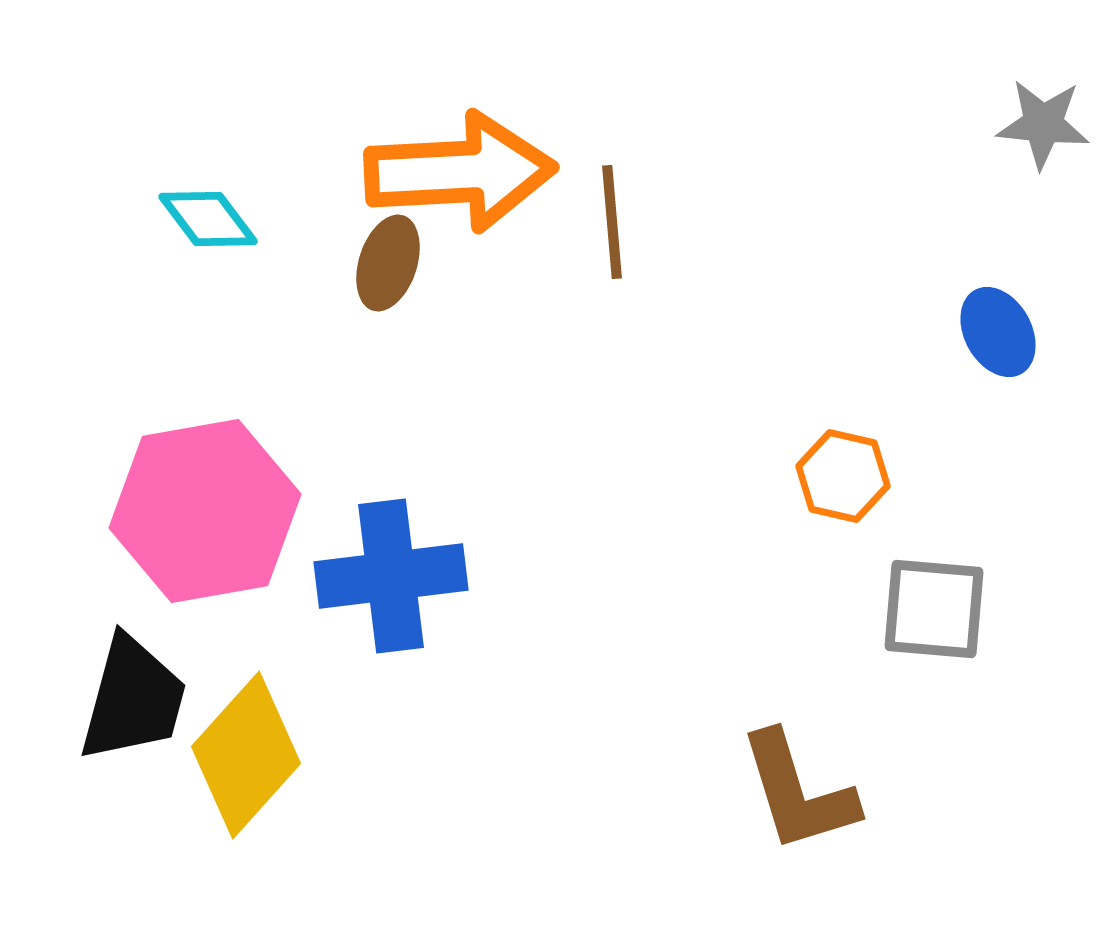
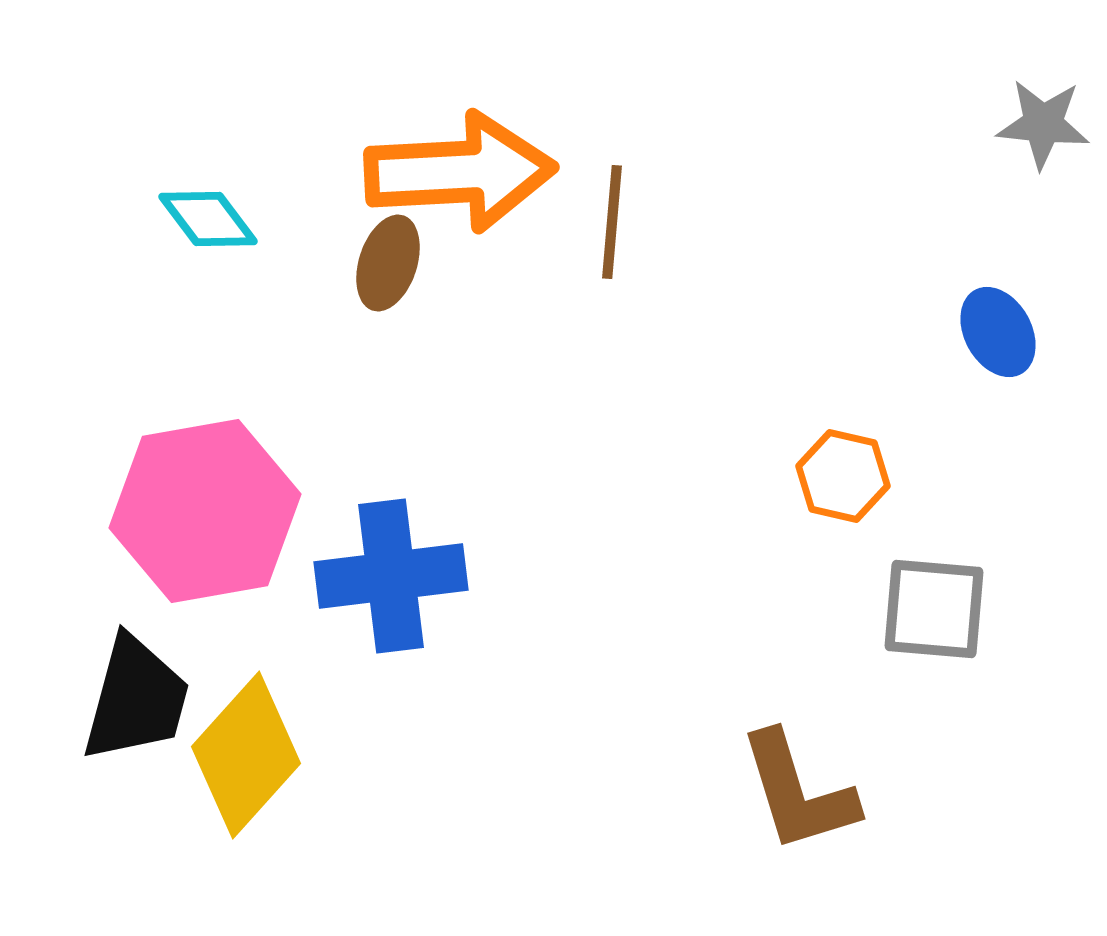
brown line: rotated 10 degrees clockwise
black trapezoid: moved 3 px right
